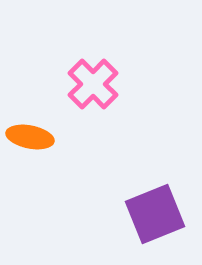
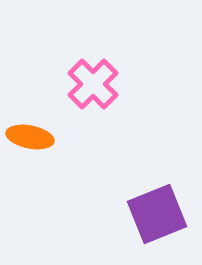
purple square: moved 2 px right
